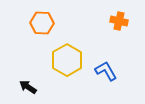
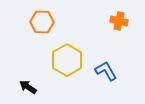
orange hexagon: moved 1 px up
